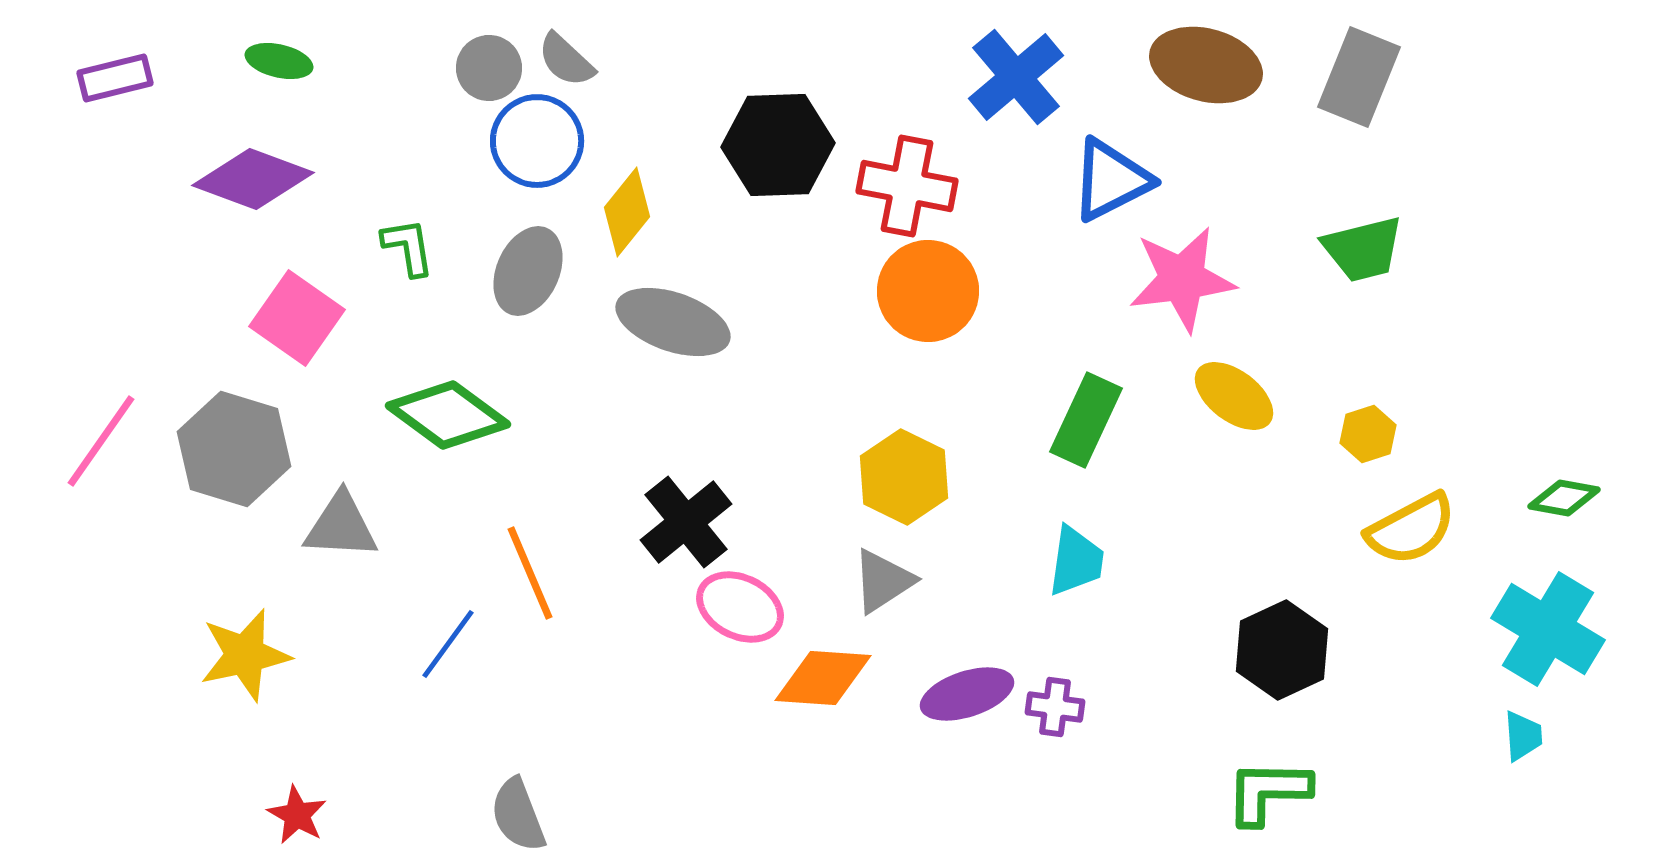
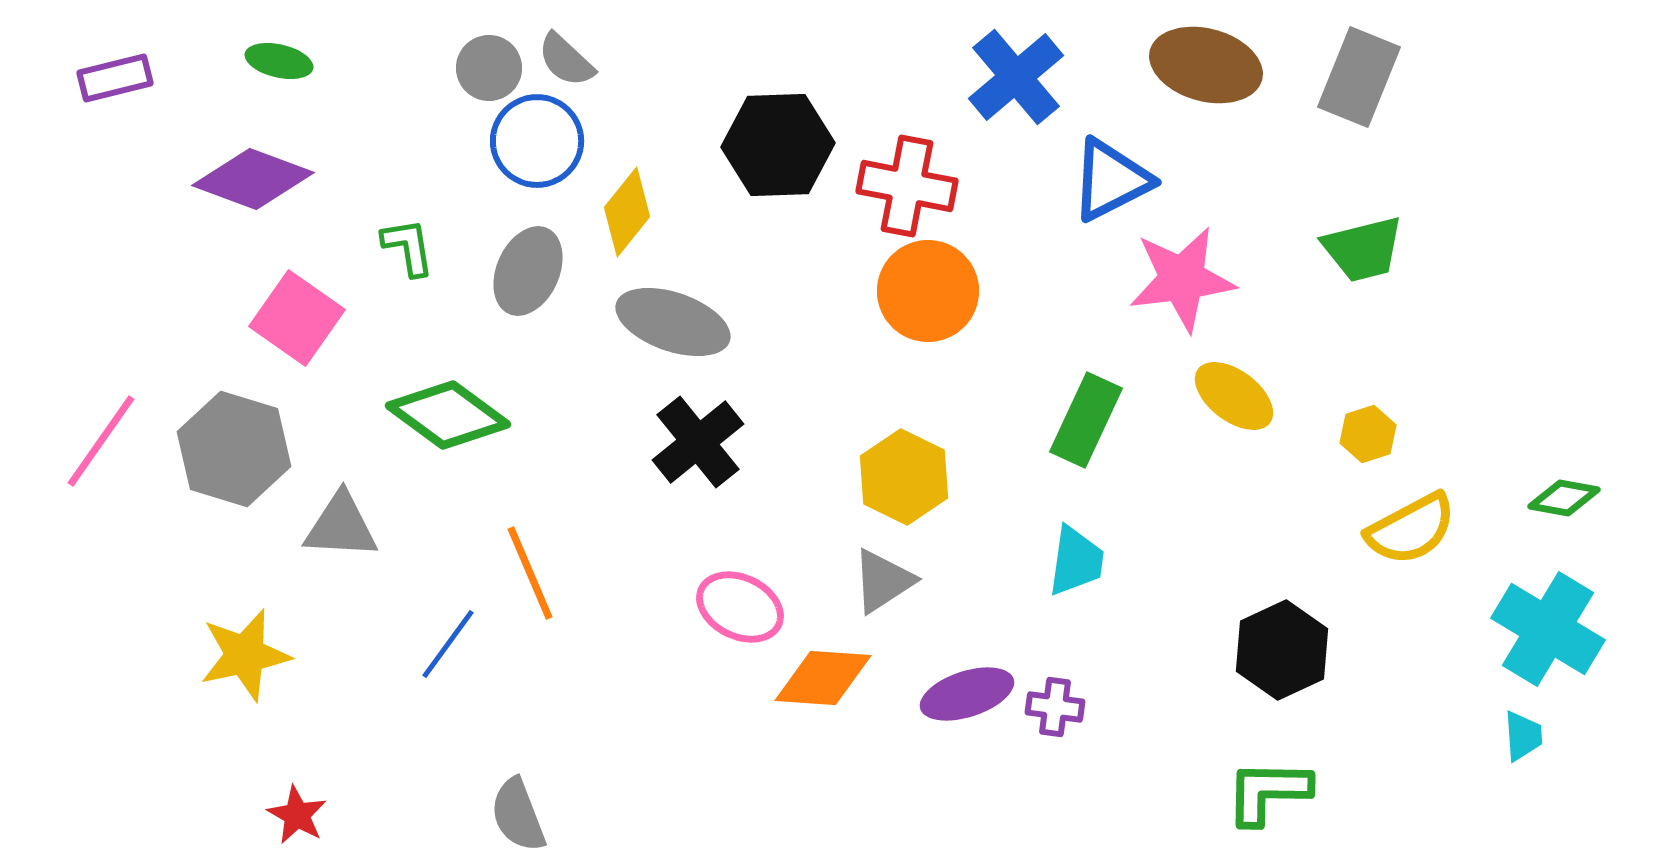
black cross at (686, 522): moved 12 px right, 80 px up
